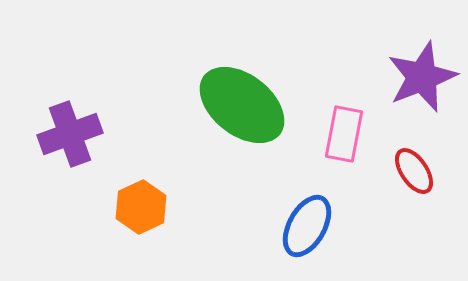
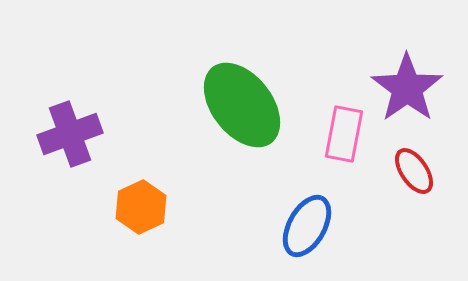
purple star: moved 15 px left, 11 px down; rotated 14 degrees counterclockwise
green ellipse: rotated 14 degrees clockwise
